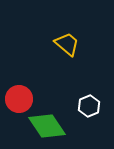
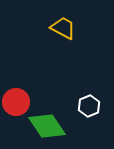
yellow trapezoid: moved 4 px left, 16 px up; rotated 12 degrees counterclockwise
red circle: moved 3 px left, 3 px down
